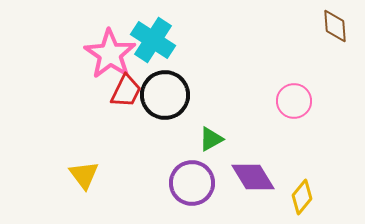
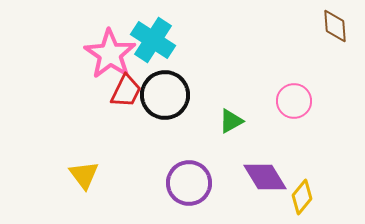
green triangle: moved 20 px right, 18 px up
purple diamond: moved 12 px right
purple circle: moved 3 px left
